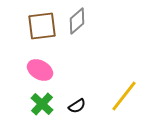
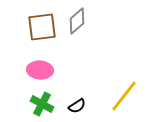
brown square: moved 1 px down
pink ellipse: rotated 25 degrees counterclockwise
green cross: rotated 15 degrees counterclockwise
